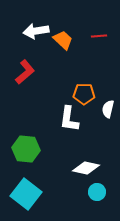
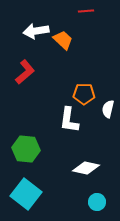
red line: moved 13 px left, 25 px up
white L-shape: moved 1 px down
cyan circle: moved 10 px down
